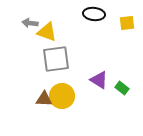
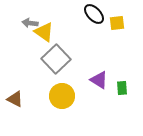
black ellipse: rotated 40 degrees clockwise
yellow square: moved 10 px left
yellow triangle: moved 3 px left; rotated 15 degrees clockwise
gray square: rotated 36 degrees counterclockwise
green rectangle: rotated 48 degrees clockwise
brown triangle: moved 29 px left; rotated 24 degrees clockwise
